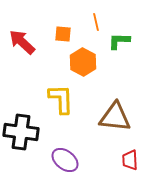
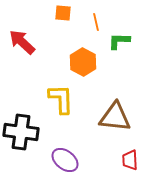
orange square: moved 21 px up
